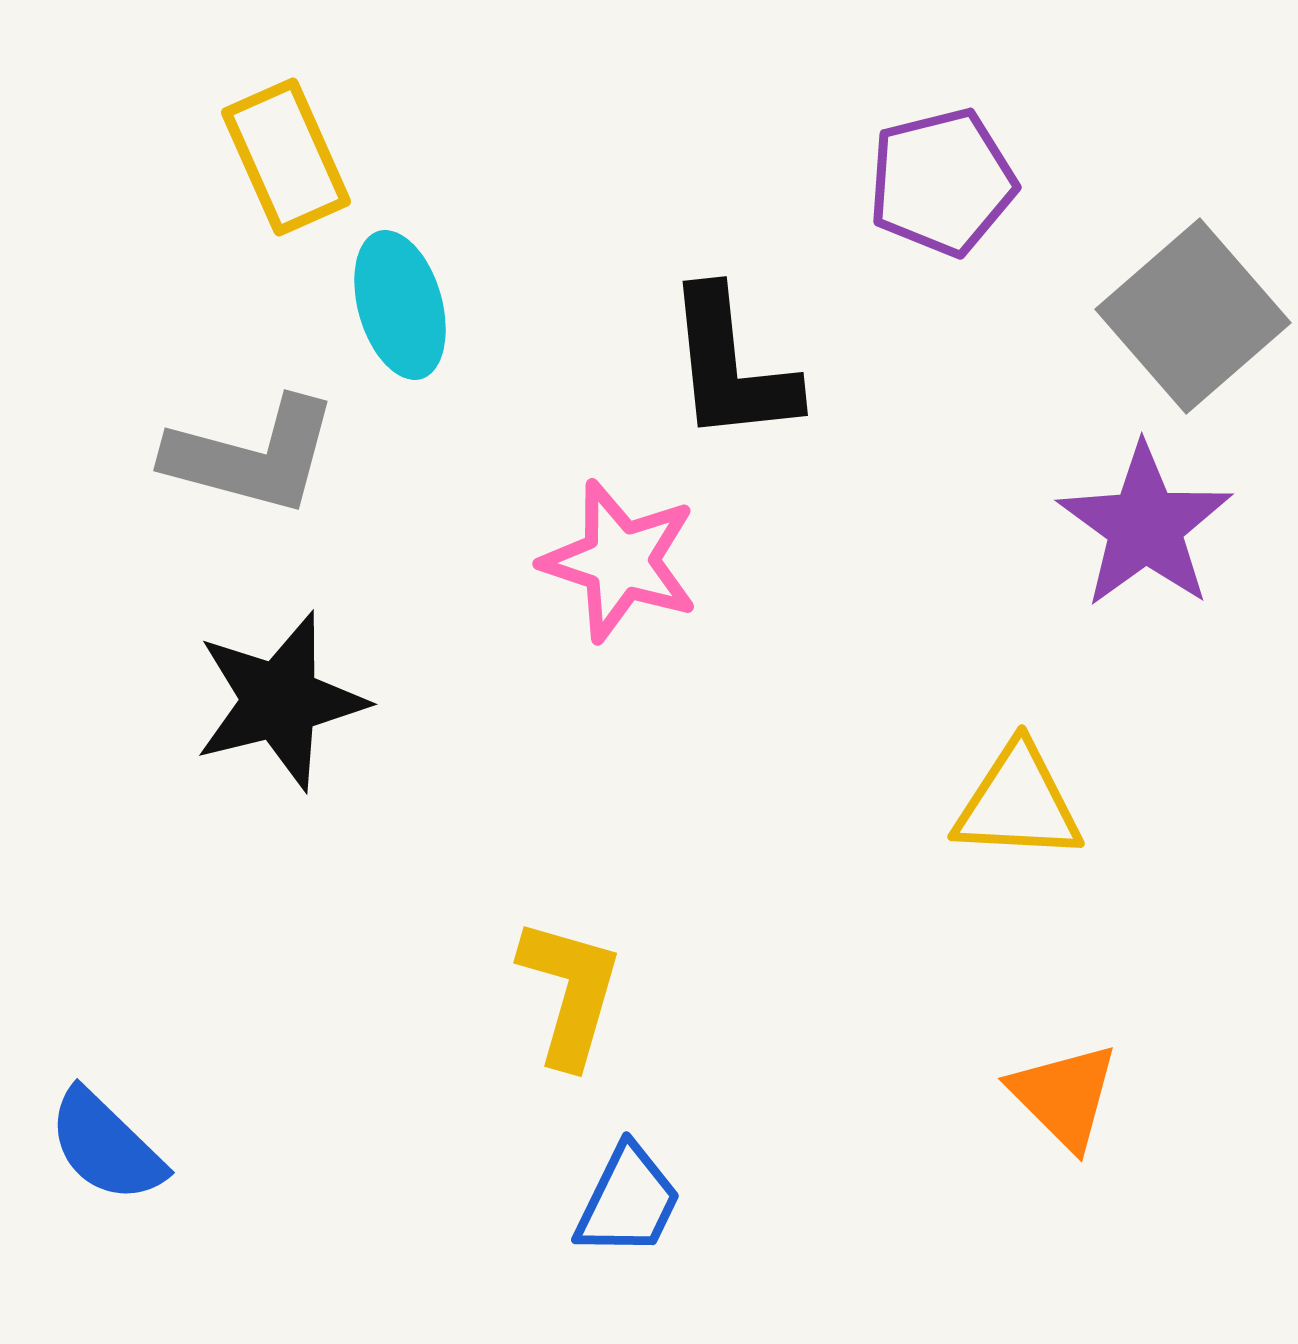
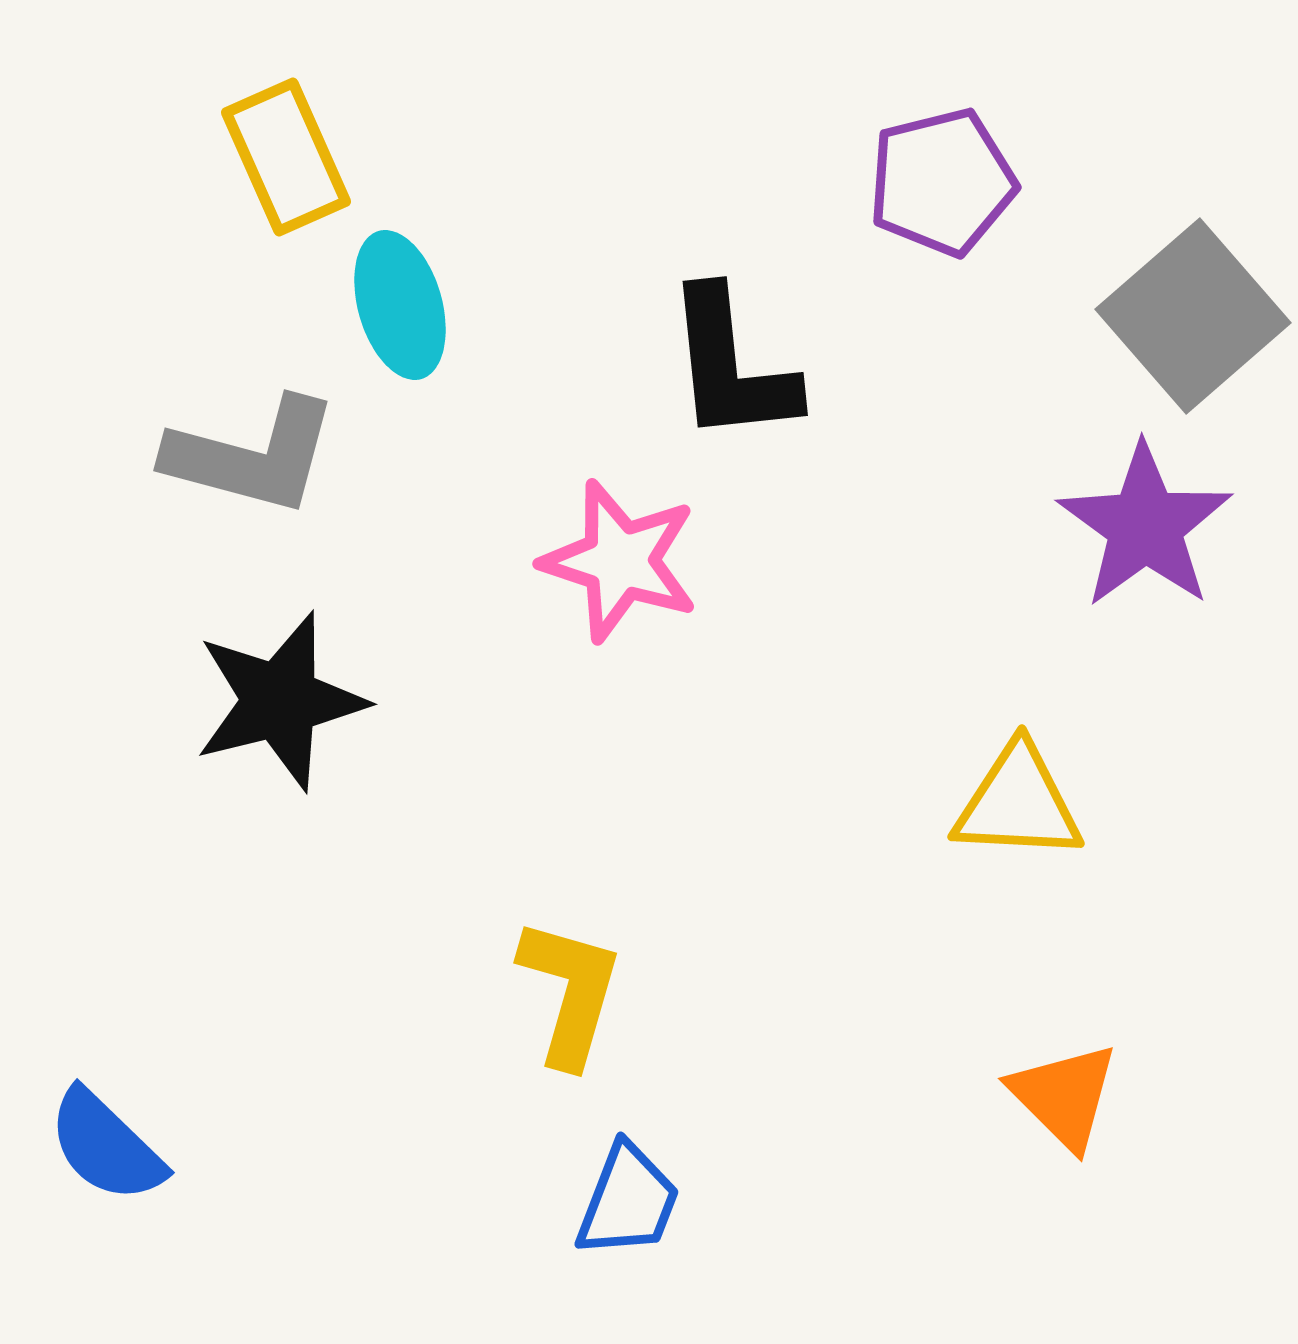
blue trapezoid: rotated 5 degrees counterclockwise
